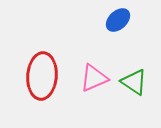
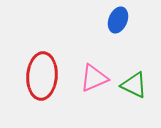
blue ellipse: rotated 25 degrees counterclockwise
green triangle: moved 3 px down; rotated 8 degrees counterclockwise
